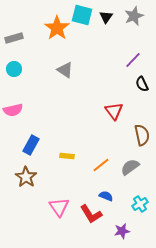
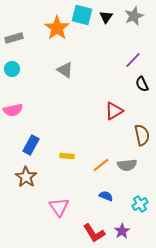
cyan circle: moved 2 px left
red triangle: rotated 36 degrees clockwise
gray semicircle: moved 3 px left, 2 px up; rotated 150 degrees counterclockwise
red L-shape: moved 3 px right, 19 px down
purple star: rotated 21 degrees counterclockwise
